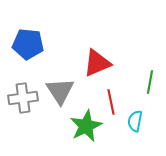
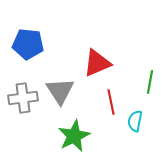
green star: moved 12 px left, 10 px down
